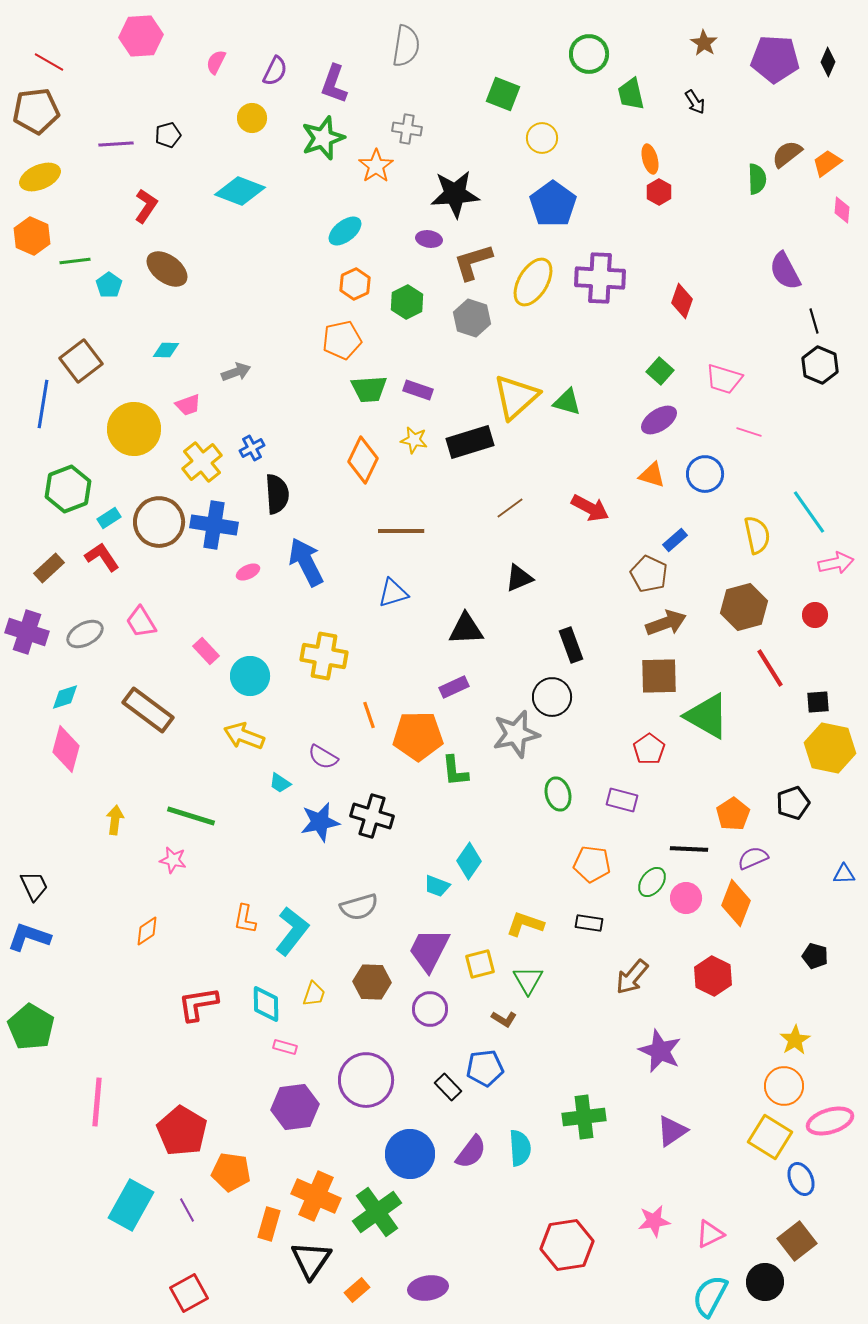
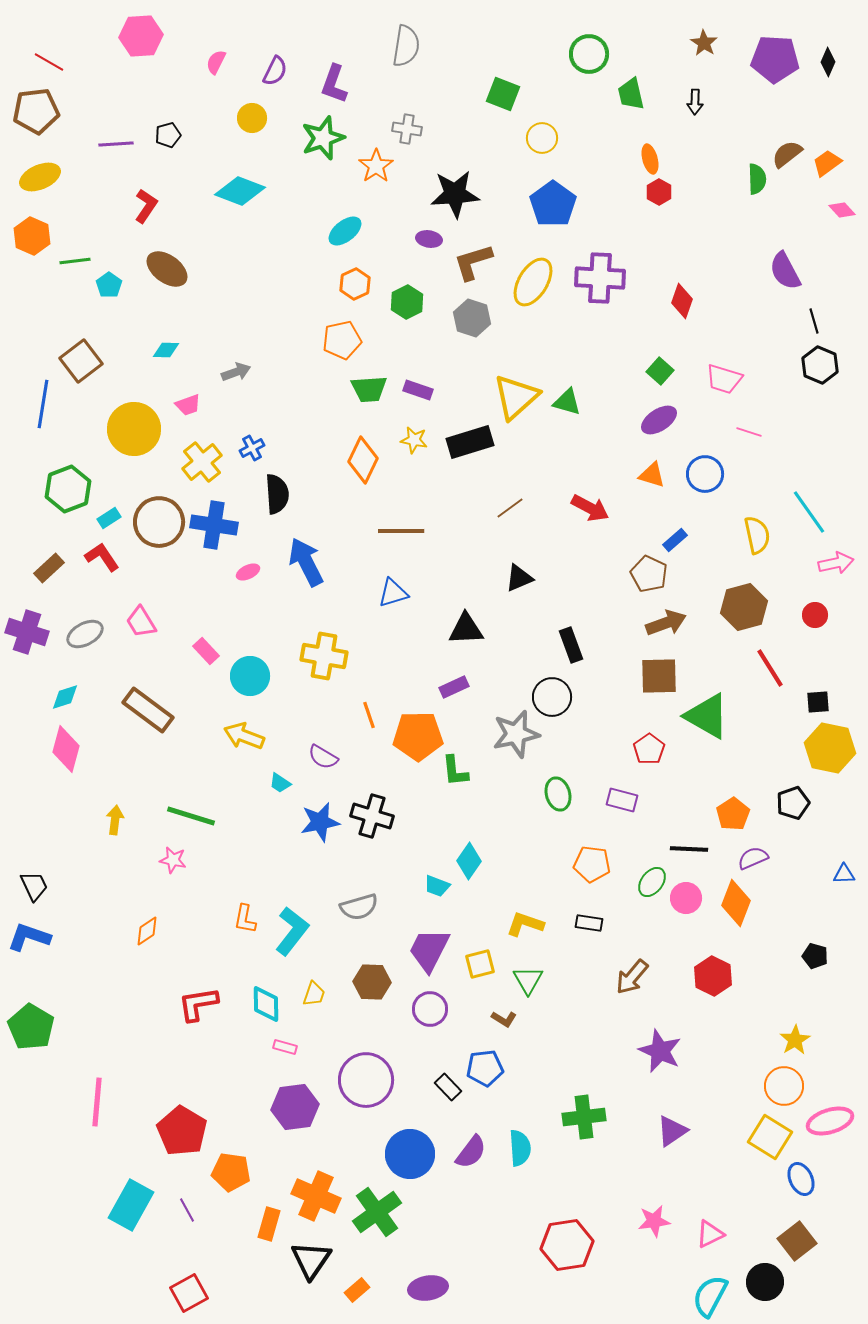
black arrow at (695, 102): rotated 35 degrees clockwise
pink diamond at (842, 210): rotated 48 degrees counterclockwise
